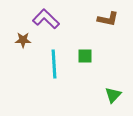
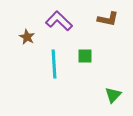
purple L-shape: moved 13 px right, 2 px down
brown star: moved 4 px right, 3 px up; rotated 28 degrees clockwise
